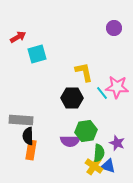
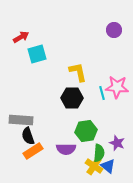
purple circle: moved 2 px down
red arrow: moved 3 px right
yellow L-shape: moved 6 px left
cyan line: rotated 24 degrees clockwise
black semicircle: rotated 18 degrees counterclockwise
purple semicircle: moved 4 px left, 8 px down
orange rectangle: moved 2 px right, 1 px down; rotated 48 degrees clockwise
blue triangle: rotated 21 degrees clockwise
